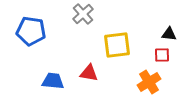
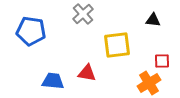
black triangle: moved 16 px left, 14 px up
red square: moved 6 px down
red triangle: moved 2 px left
orange cross: moved 1 px down
